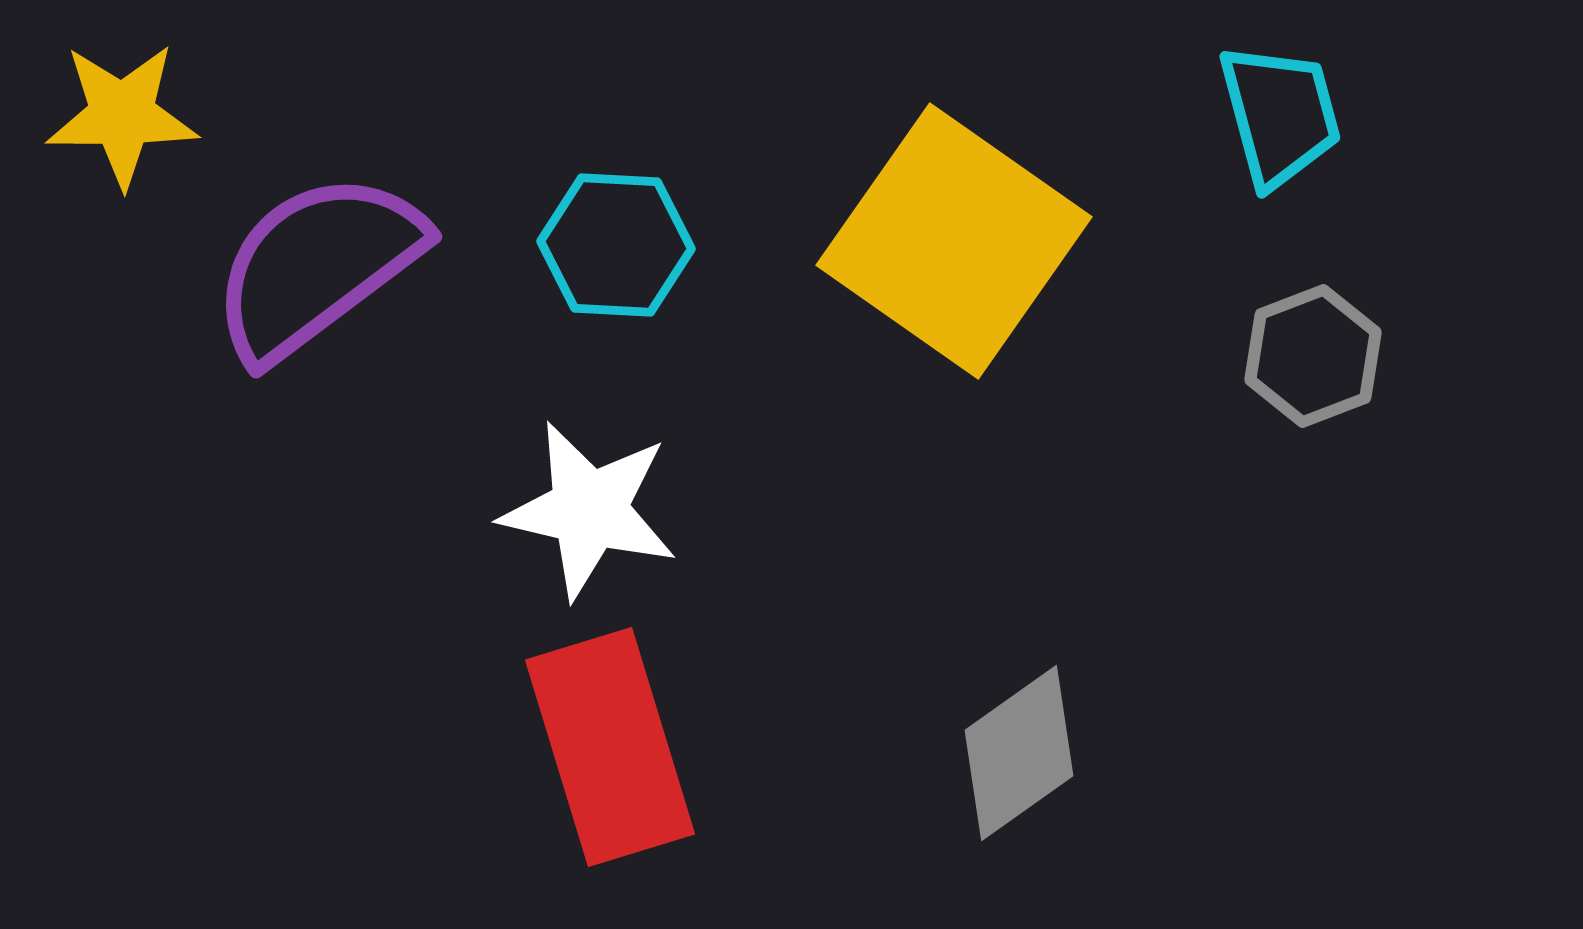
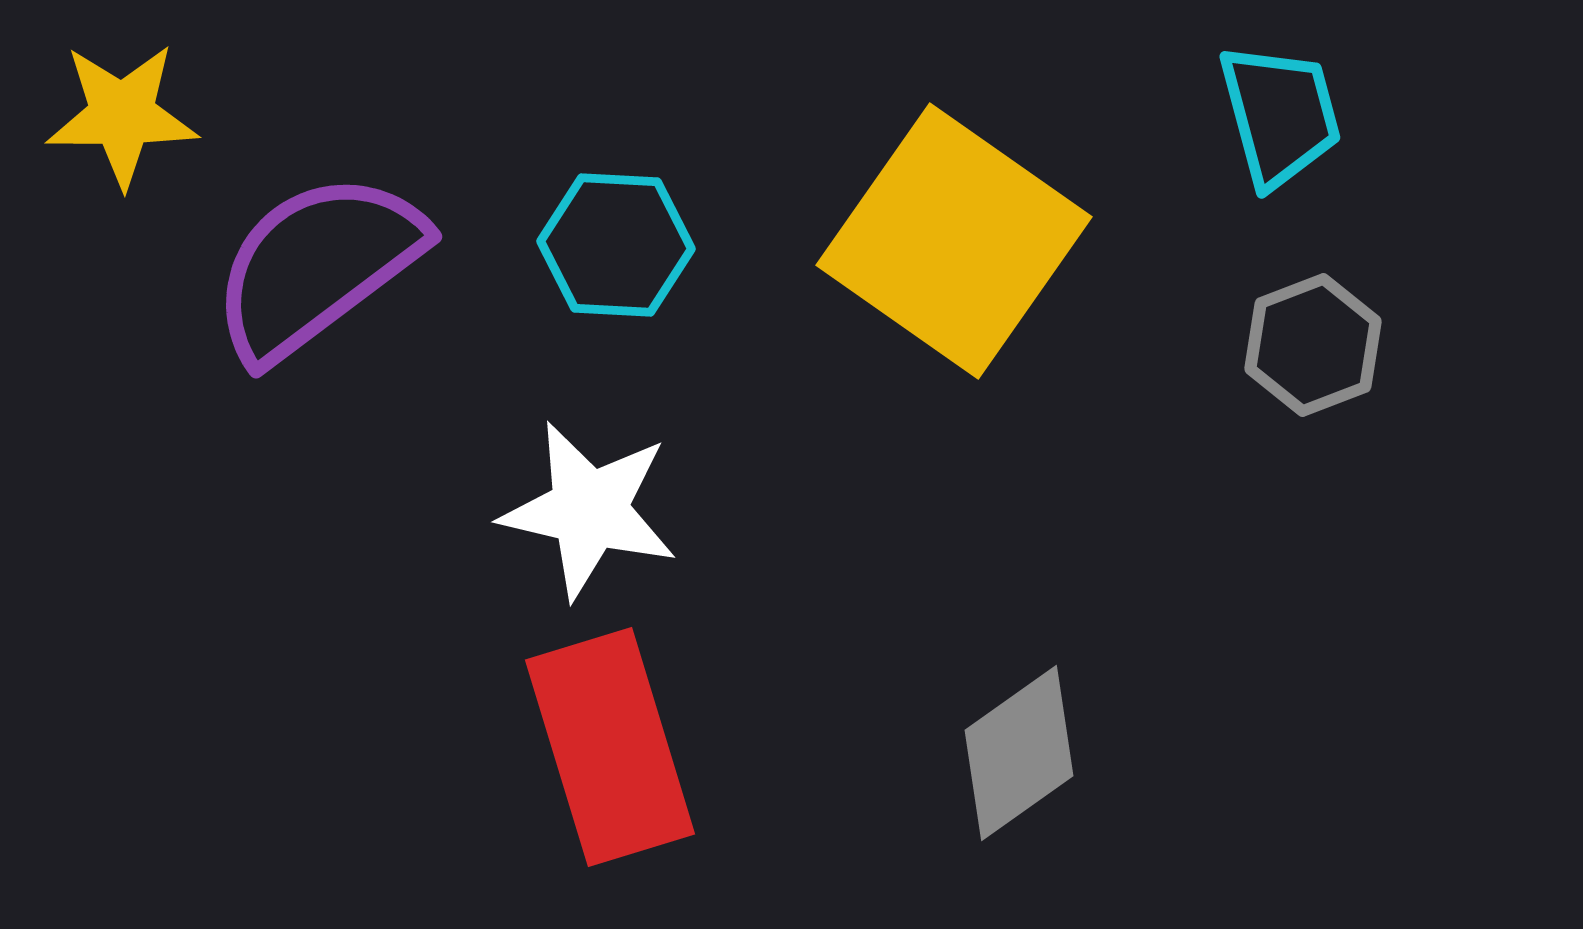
gray hexagon: moved 11 px up
